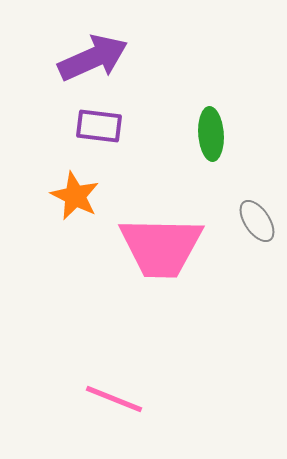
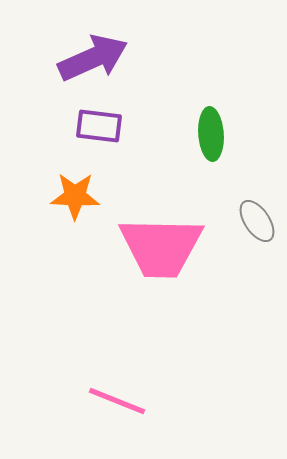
orange star: rotated 24 degrees counterclockwise
pink line: moved 3 px right, 2 px down
